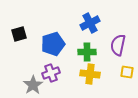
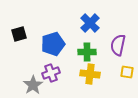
blue cross: rotated 18 degrees counterclockwise
